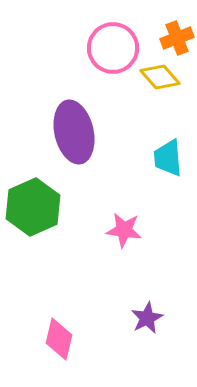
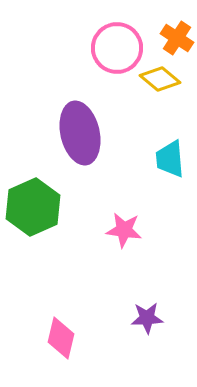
orange cross: rotated 36 degrees counterclockwise
pink circle: moved 4 px right
yellow diamond: moved 2 px down; rotated 9 degrees counterclockwise
purple ellipse: moved 6 px right, 1 px down
cyan trapezoid: moved 2 px right, 1 px down
purple star: rotated 24 degrees clockwise
pink diamond: moved 2 px right, 1 px up
